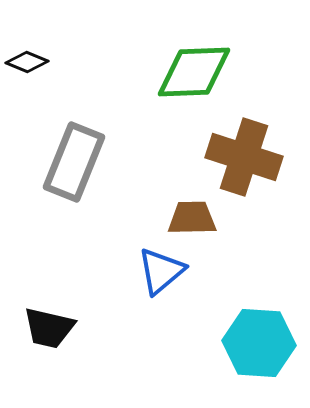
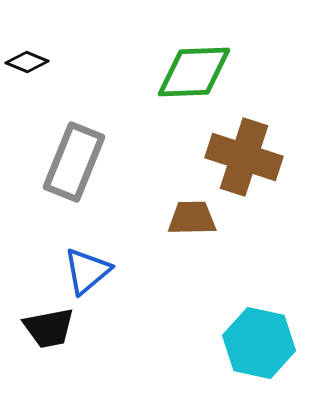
blue triangle: moved 74 px left
black trapezoid: rotated 24 degrees counterclockwise
cyan hexagon: rotated 8 degrees clockwise
